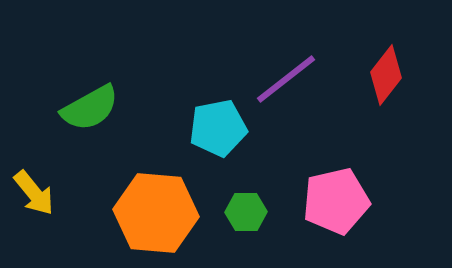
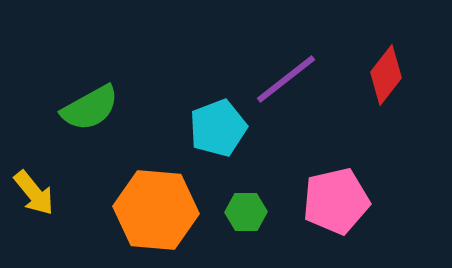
cyan pentagon: rotated 10 degrees counterclockwise
orange hexagon: moved 3 px up
